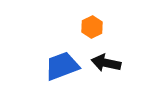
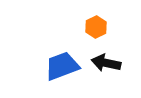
orange hexagon: moved 4 px right
